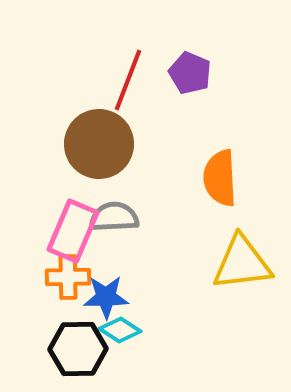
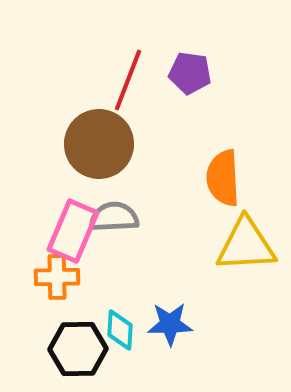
purple pentagon: rotated 15 degrees counterclockwise
orange semicircle: moved 3 px right
yellow triangle: moved 4 px right, 18 px up; rotated 4 degrees clockwise
orange cross: moved 11 px left
blue star: moved 64 px right, 27 px down
cyan diamond: rotated 60 degrees clockwise
